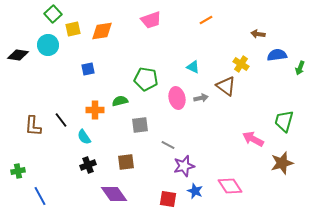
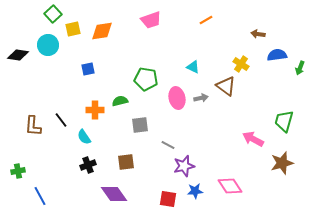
blue star: rotated 28 degrees counterclockwise
